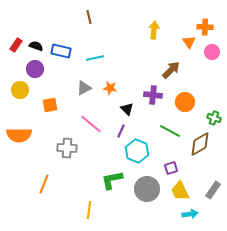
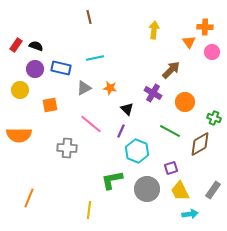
blue rectangle: moved 17 px down
purple cross: moved 2 px up; rotated 24 degrees clockwise
orange line: moved 15 px left, 14 px down
